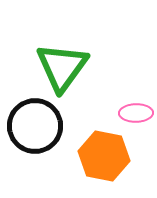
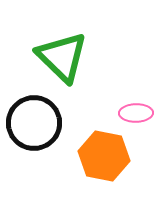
green triangle: moved 10 px up; rotated 22 degrees counterclockwise
black circle: moved 1 px left, 3 px up
